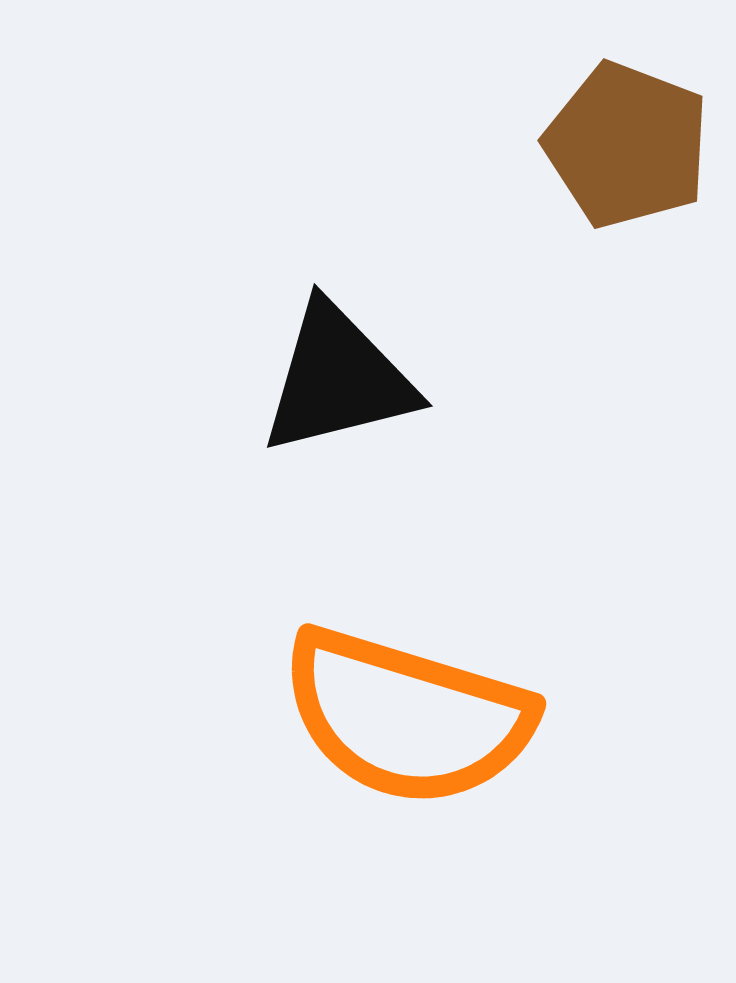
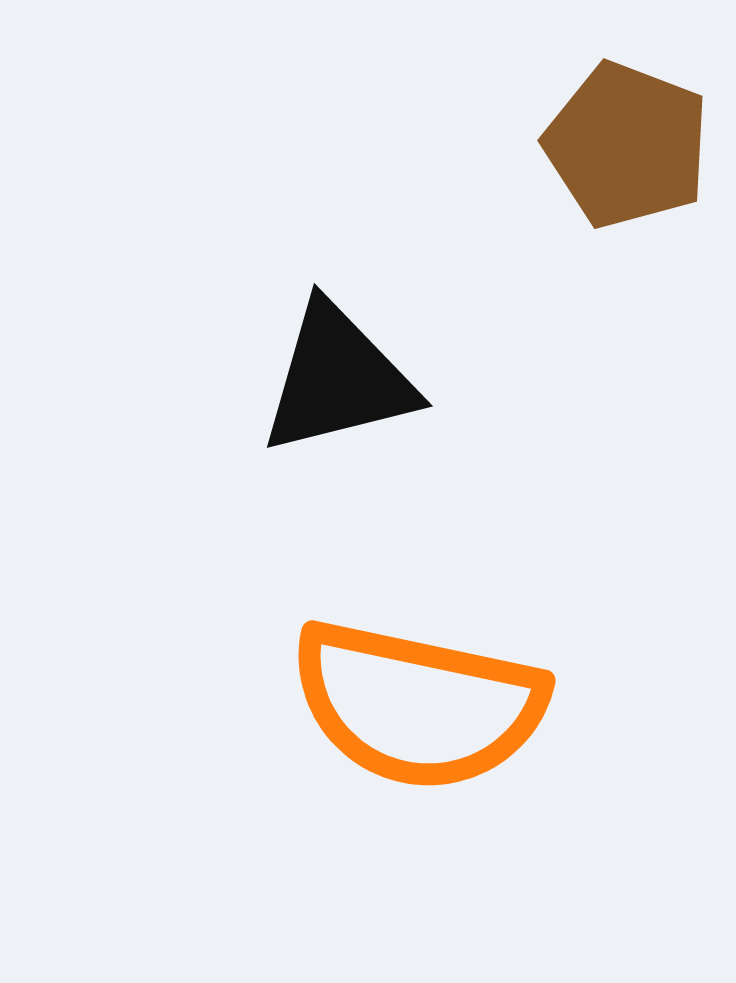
orange semicircle: moved 11 px right, 12 px up; rotated 5 degrees counterclockwise
